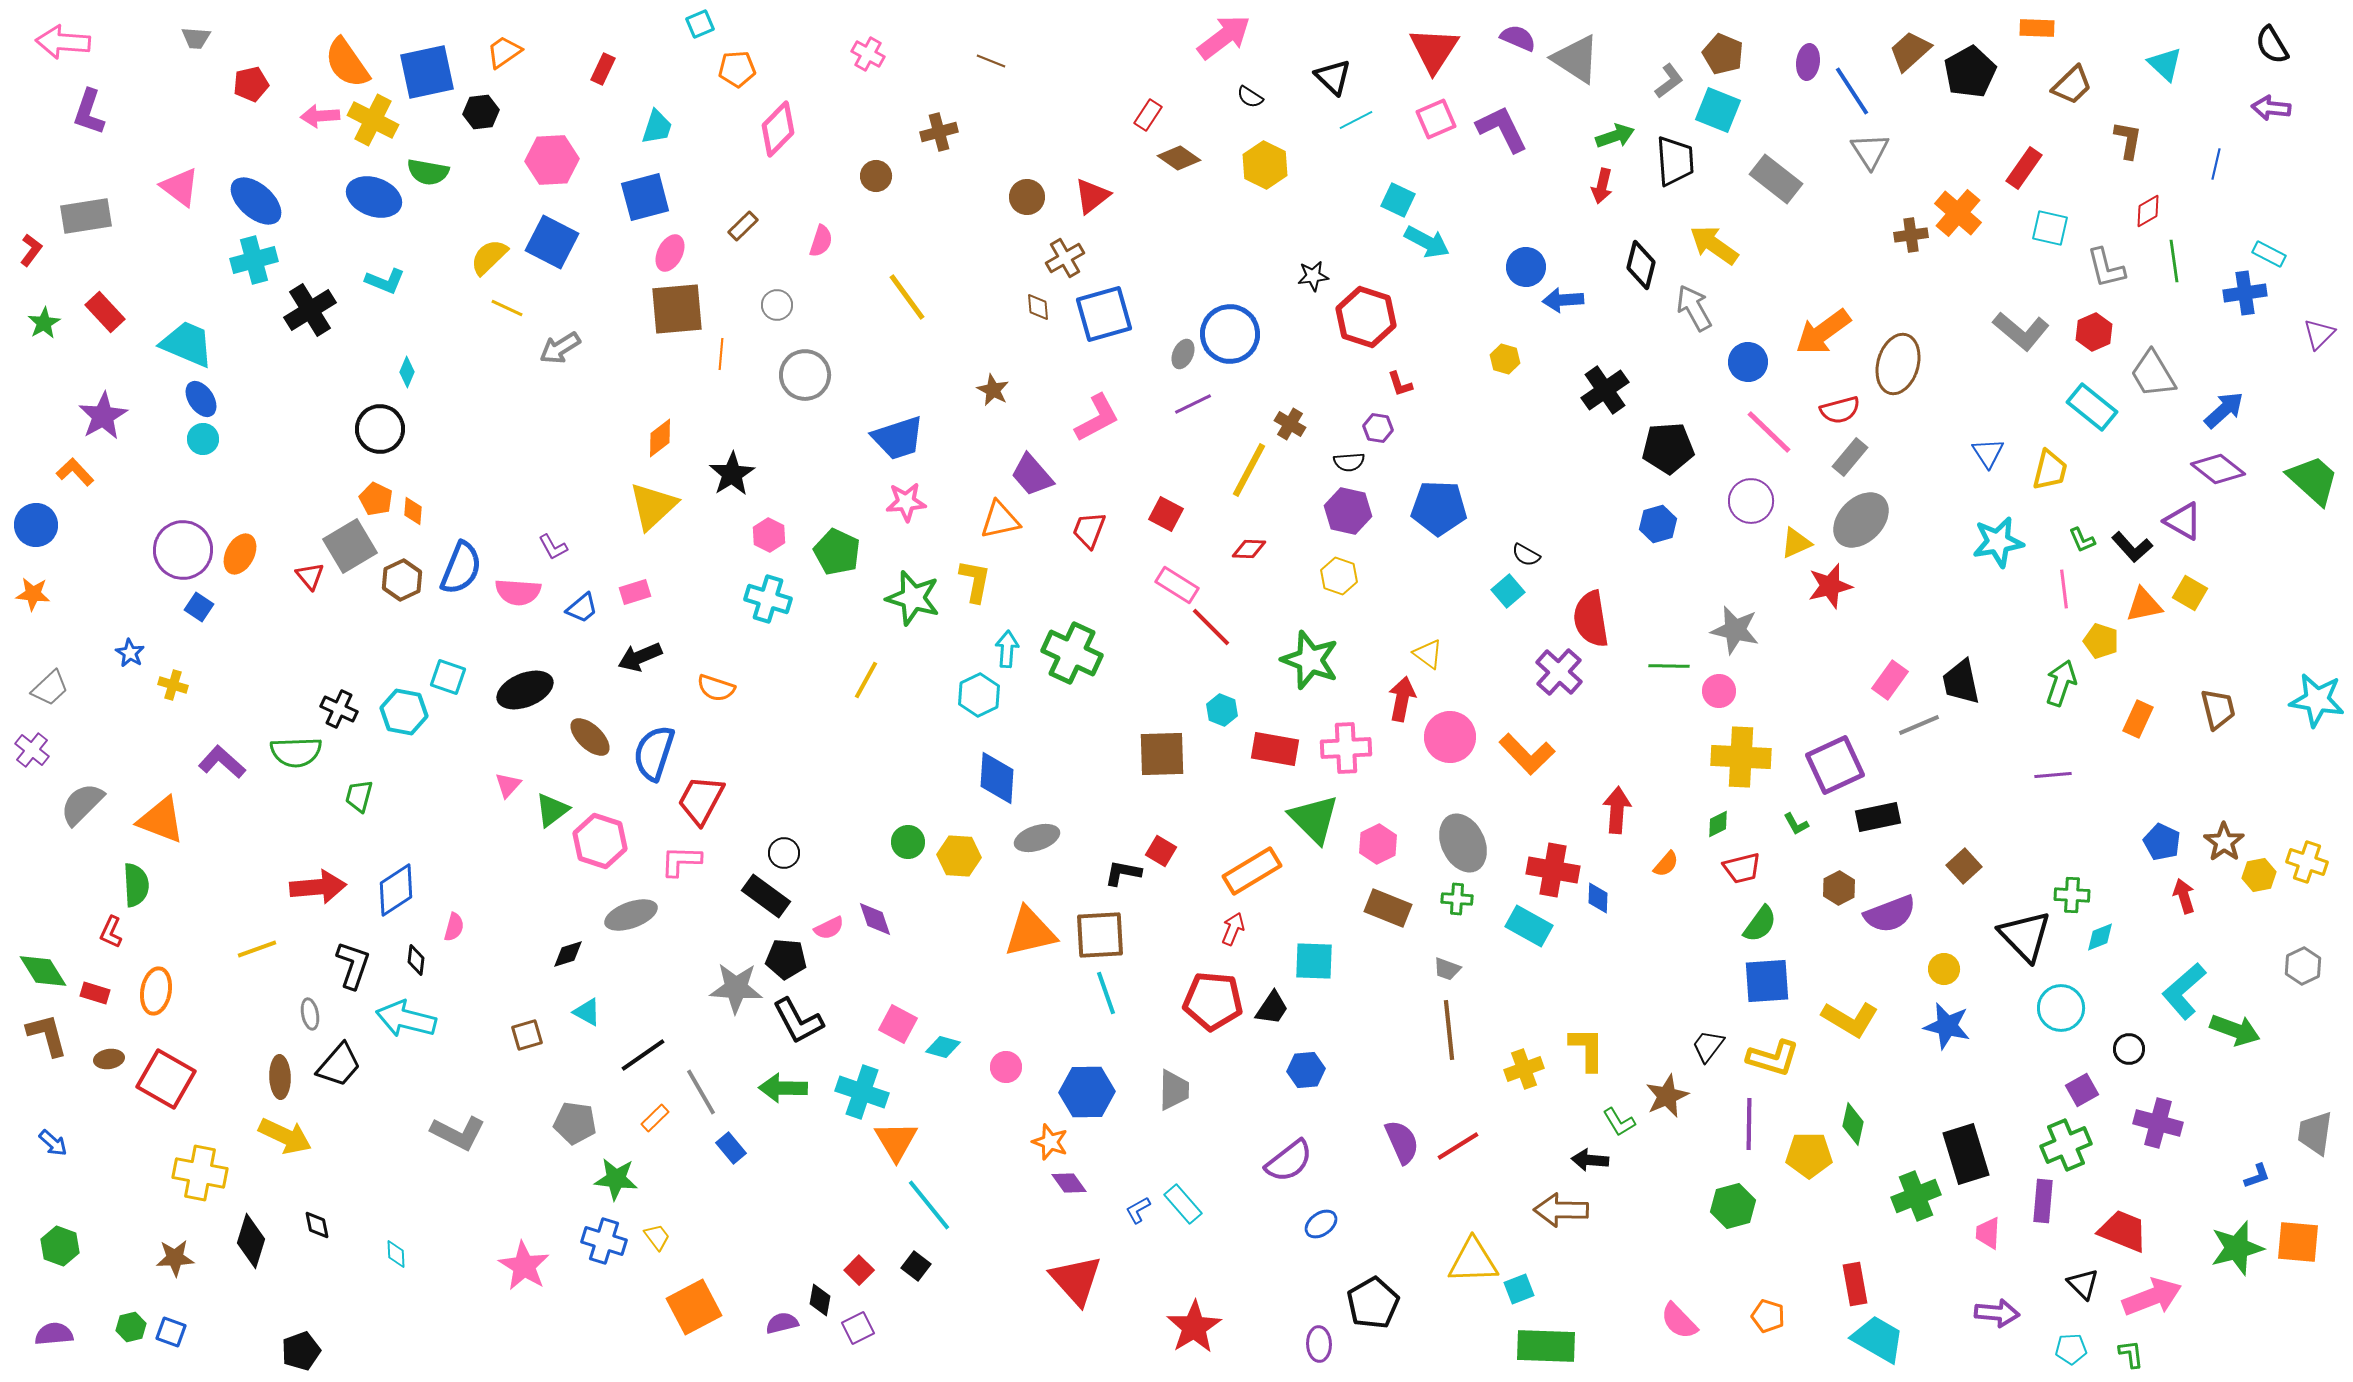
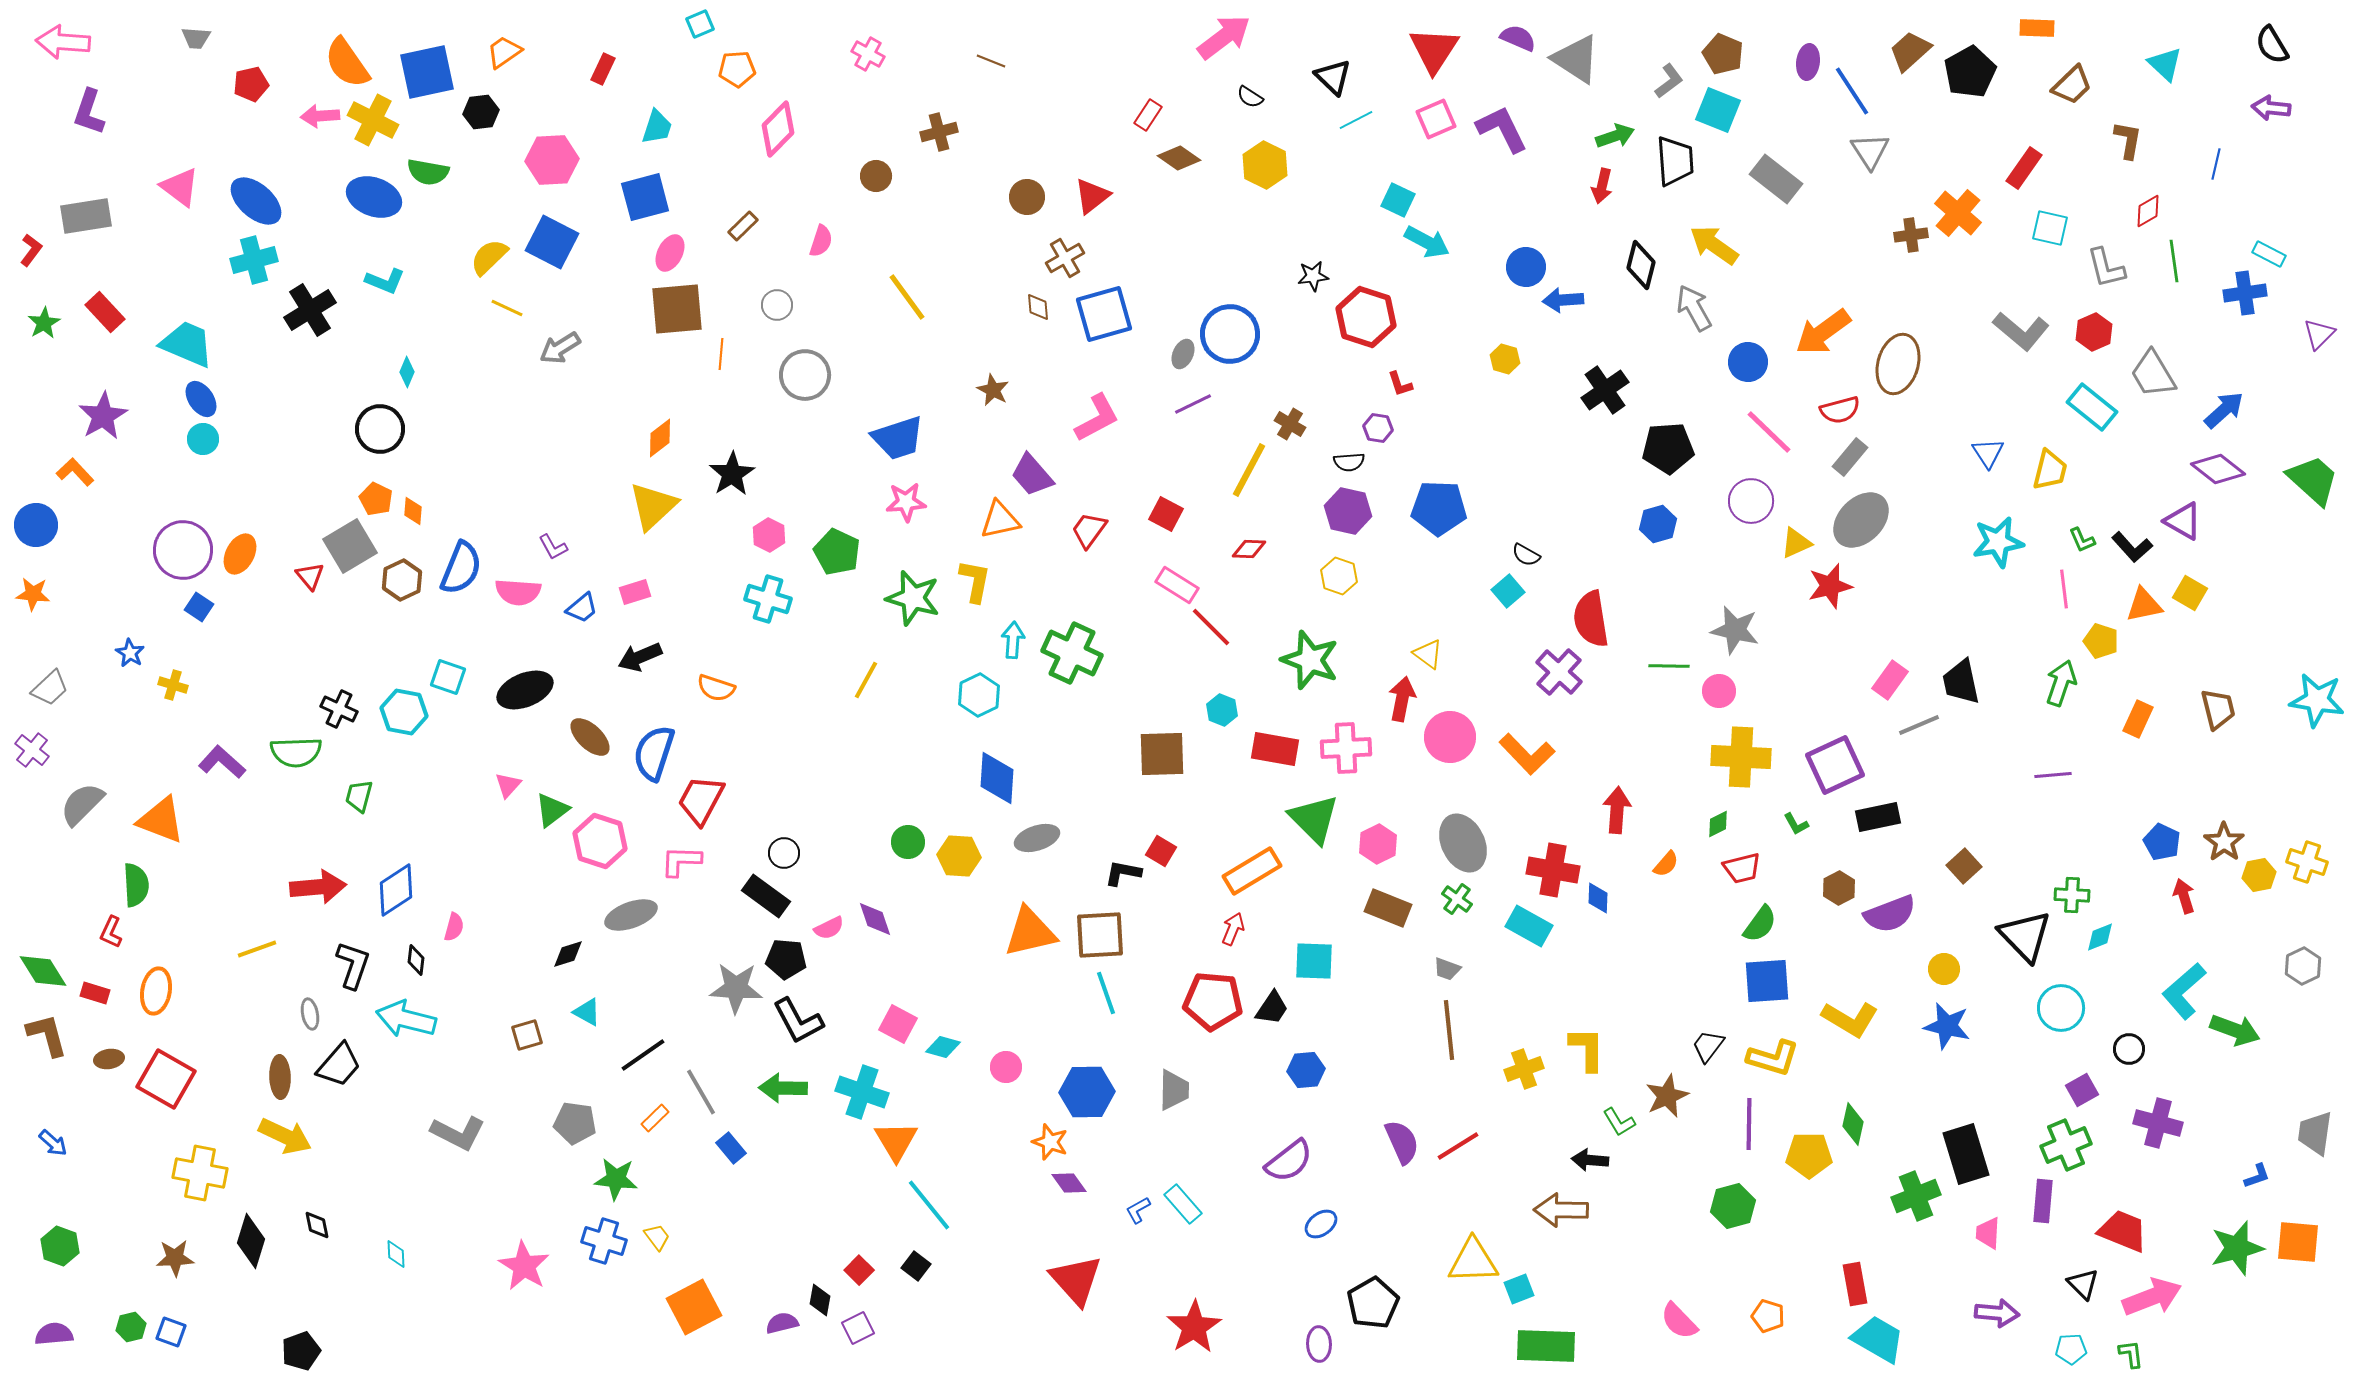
red trapezoid at (1089, 530): rotated 15 degrees clockwise
cyan arrow at (1007, 649): moved 6 px right, 9 px up
green cross at (1457, 899): rotated 32 degrees clockwise
